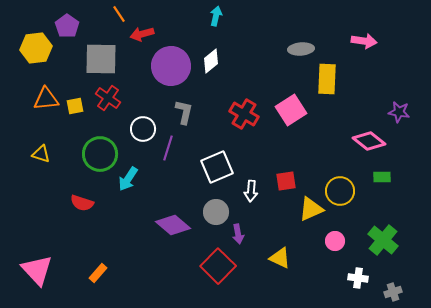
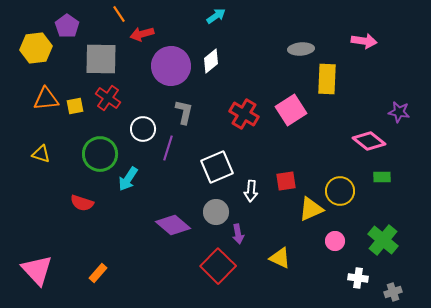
cyan arrow at (216, 16): rotated 42 degrees clockwise
